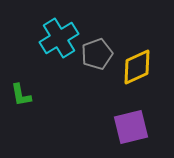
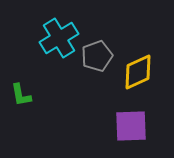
gray pentagon: moved 2 px down
yellow diamond: moved 1 px right, 5 px down
purple square: moved 1 px up; rotated 12 degrees clockwise
